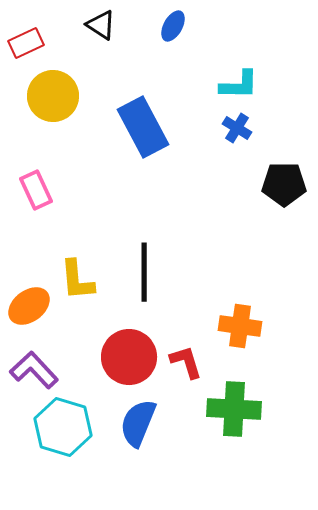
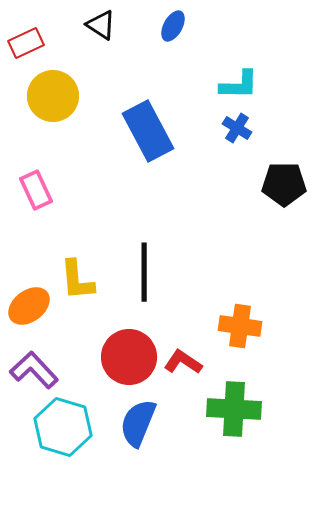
blue rectangle: moved 5 px right, 4 px down
red L-shape: moved 3 px left; rotated 39 degrees counterclockwise
